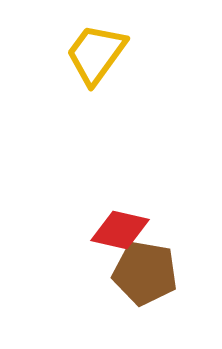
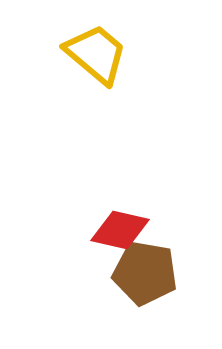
yellow trapezoid: rotated 94 degrees clockwise
